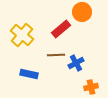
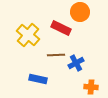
orange circle: moved 2 px left
red rectangle: moved 1 px up; rotated 66 degrees clockwise
yellow cross: moved 6 px right
blue rectangle: moved 9 px right, 5 px down
orange cross: rotated 16 degrees clockwise
